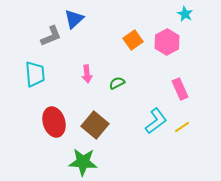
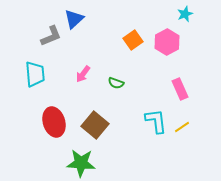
cyan star: rotated 21 degrees clockwise
pink arrow: moved 4 px left; rotated 42 degrees clockwise
green semicircle: moved 1 px left; rotated 133 degrees counterclockwise
cyan L-shape: rotated 60 degrees counterclockwise
green star: moved 2 px left, 1 px down
